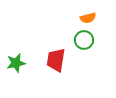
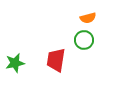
green star: moved 1 px left
